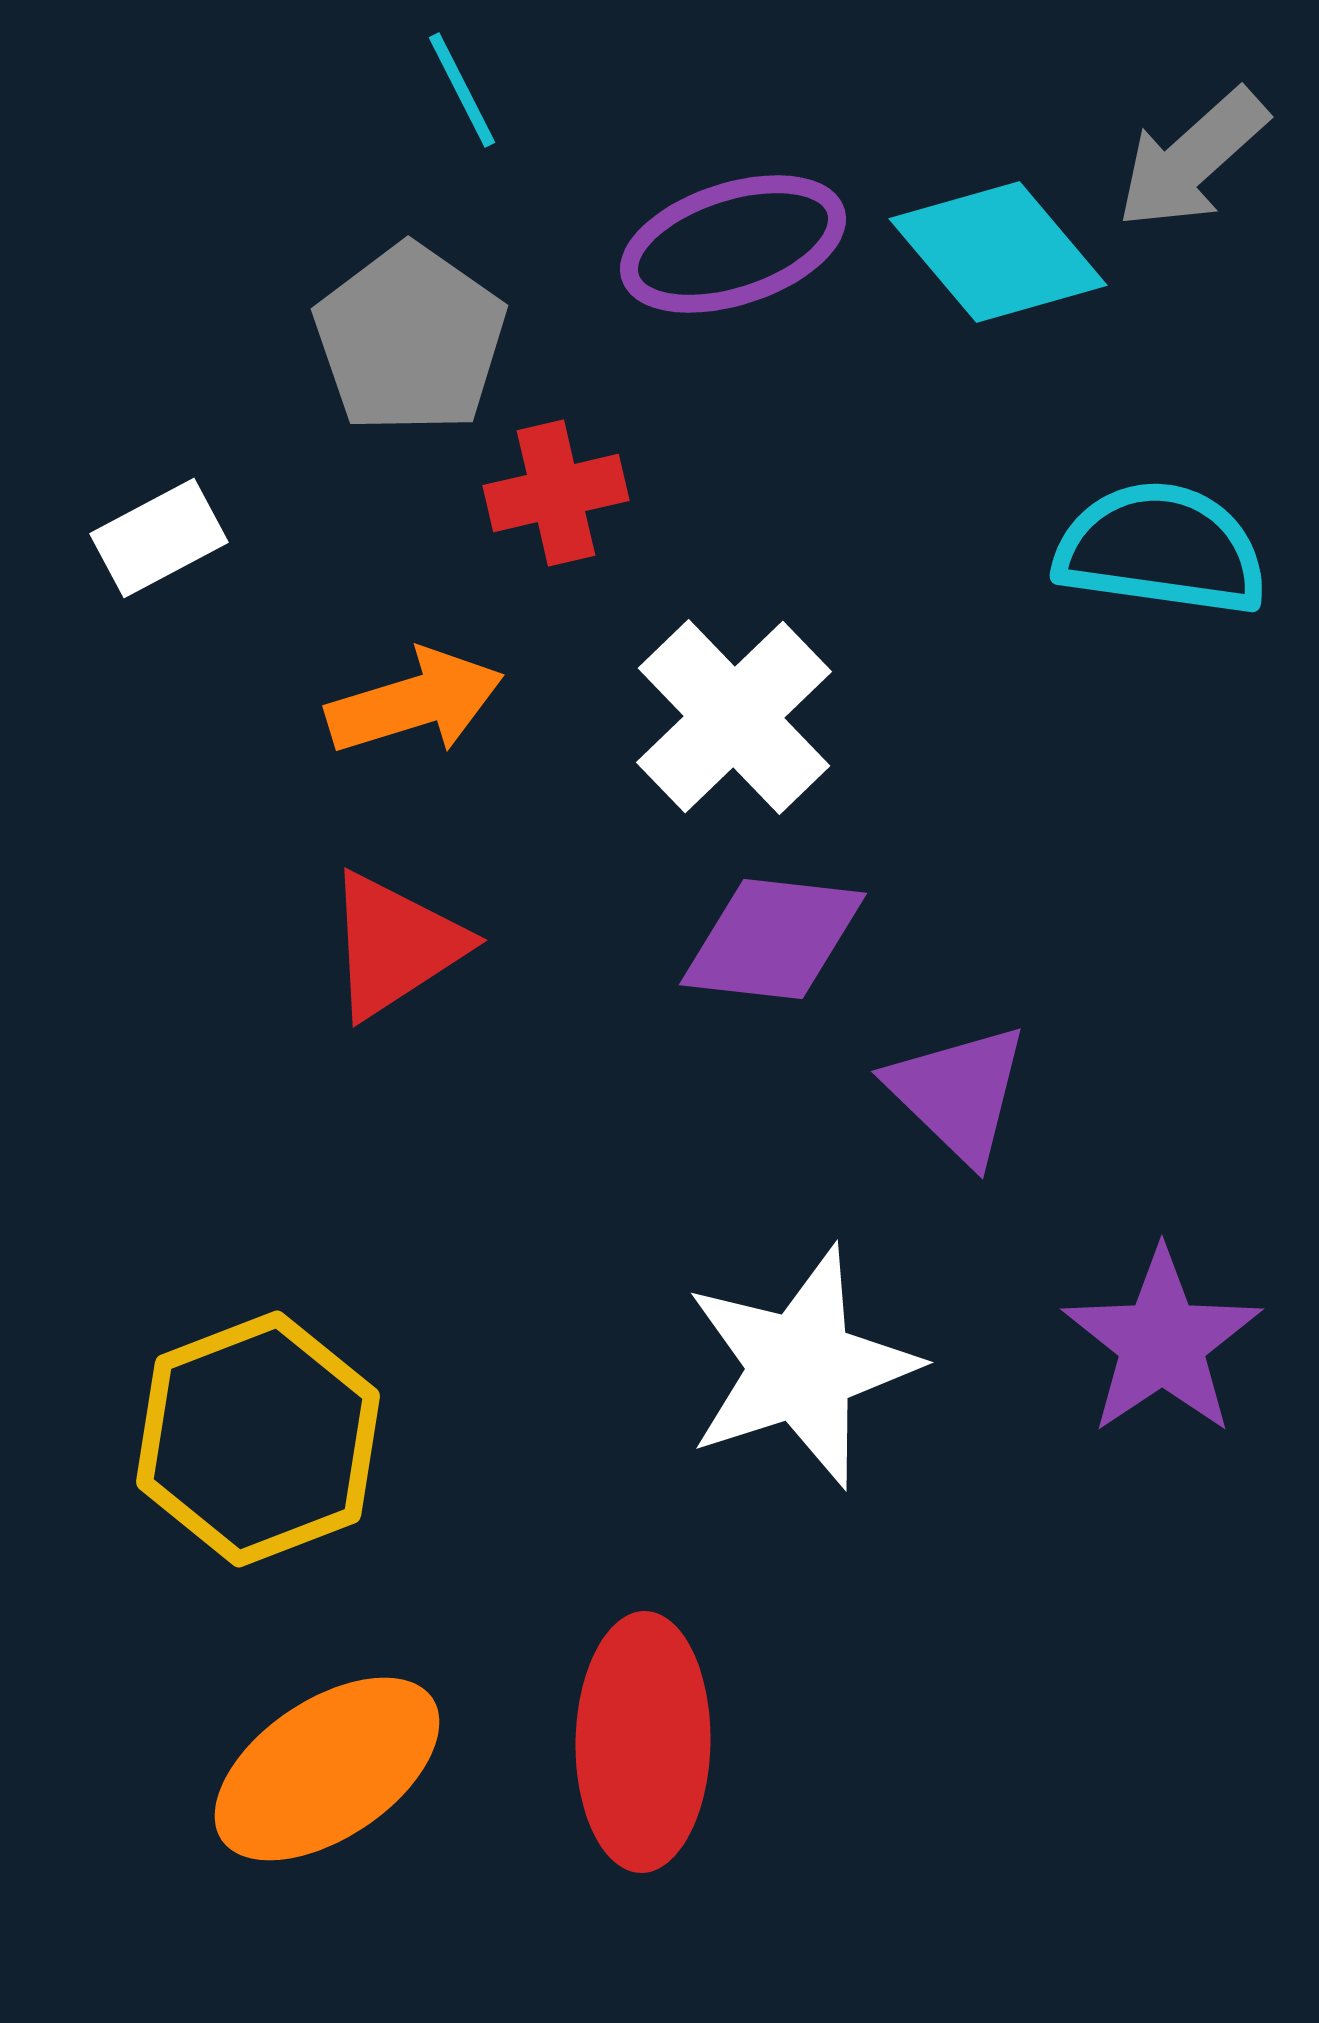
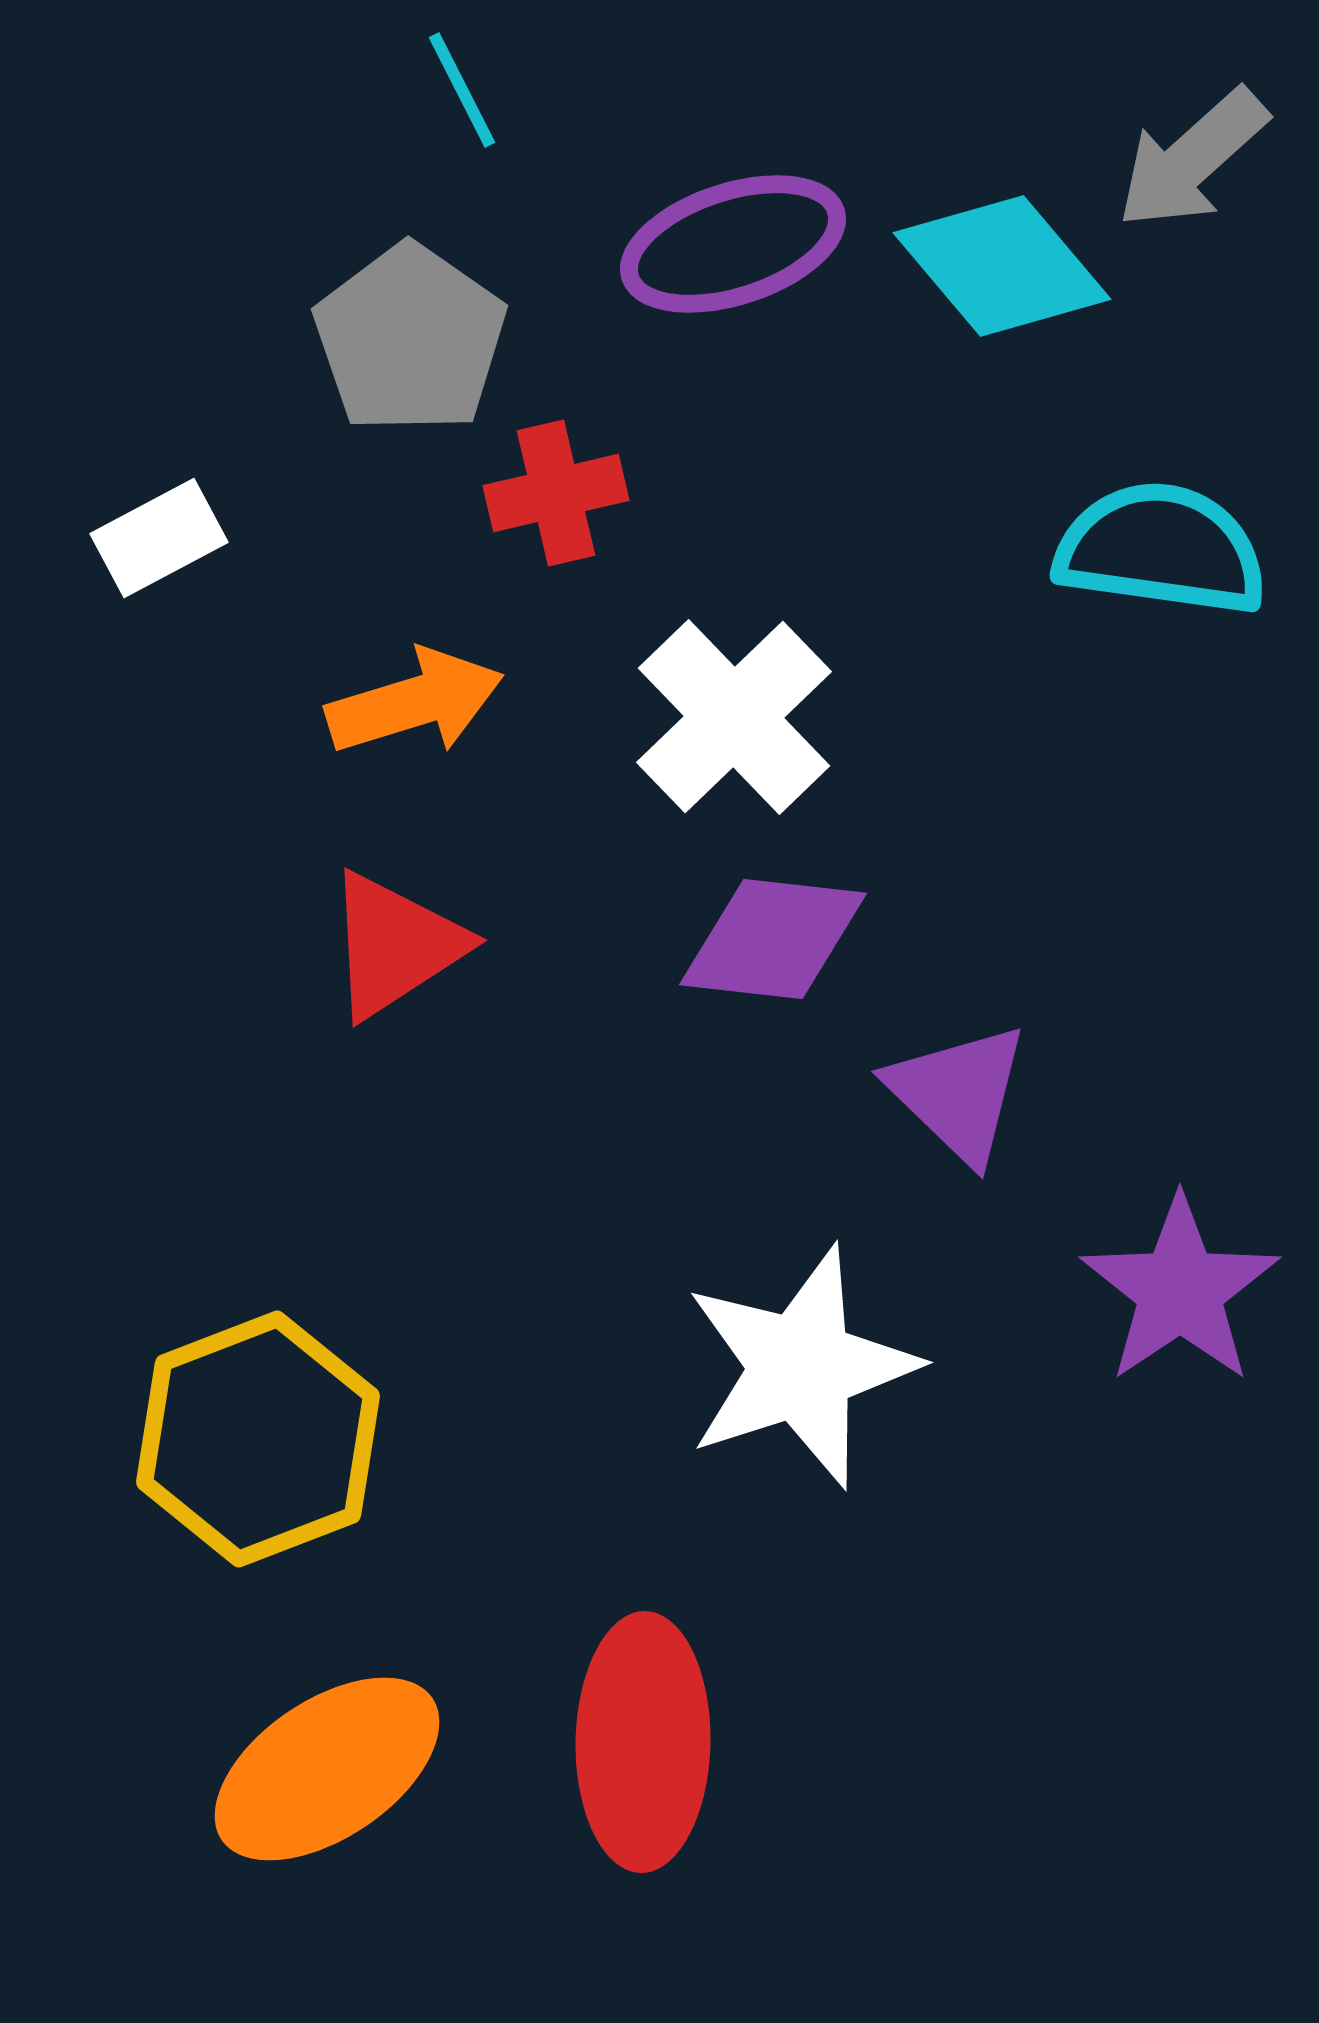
cyan diamond: moved 4 px right, 14 px down
purple star: moved 18 px right, 52 px up
